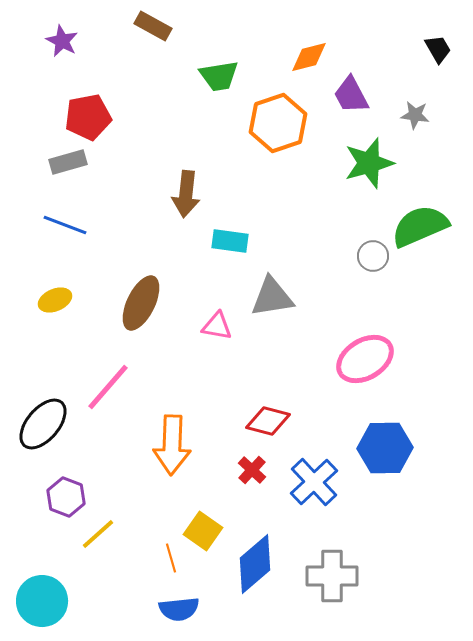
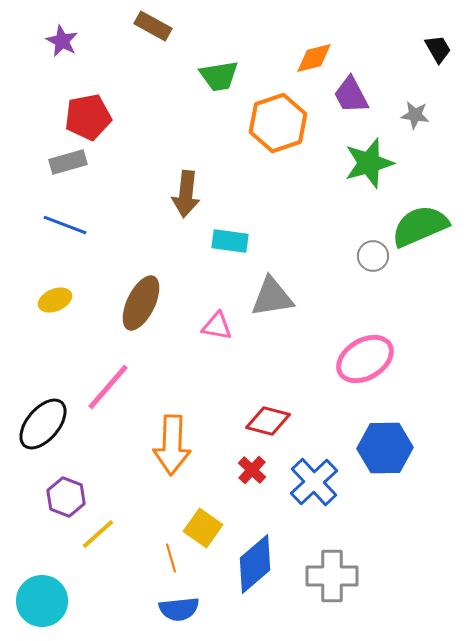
orange diamond: moved 5 px right, 1 px down
yellow square: moved 3 px up
